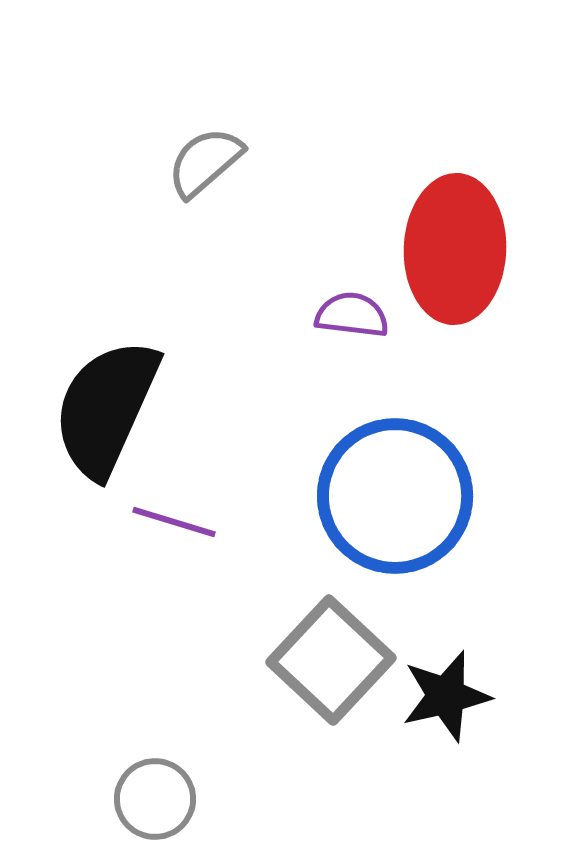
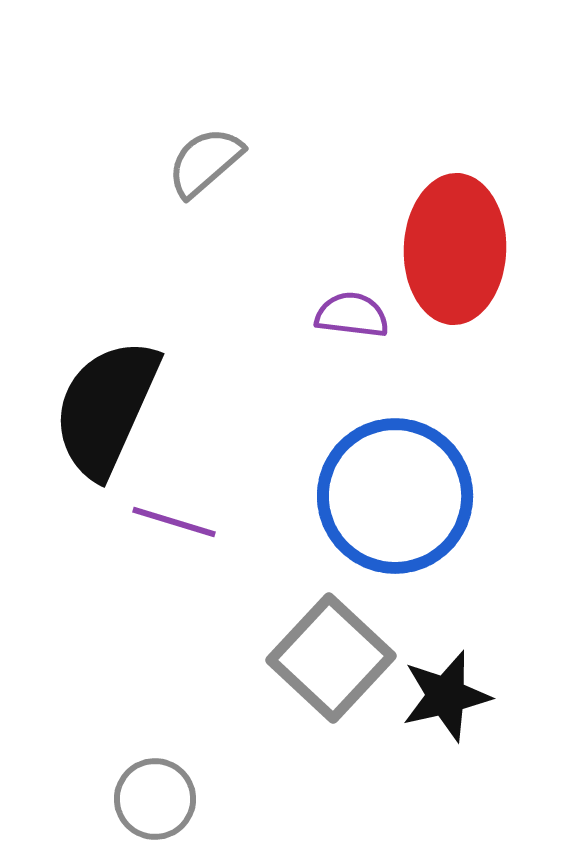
gray square: moved 2 px up
